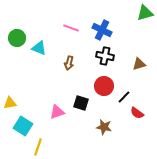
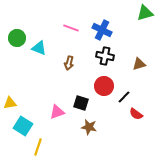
red semicircle: moved 1 px left, 1 px down
brown star: moved 15 px left
